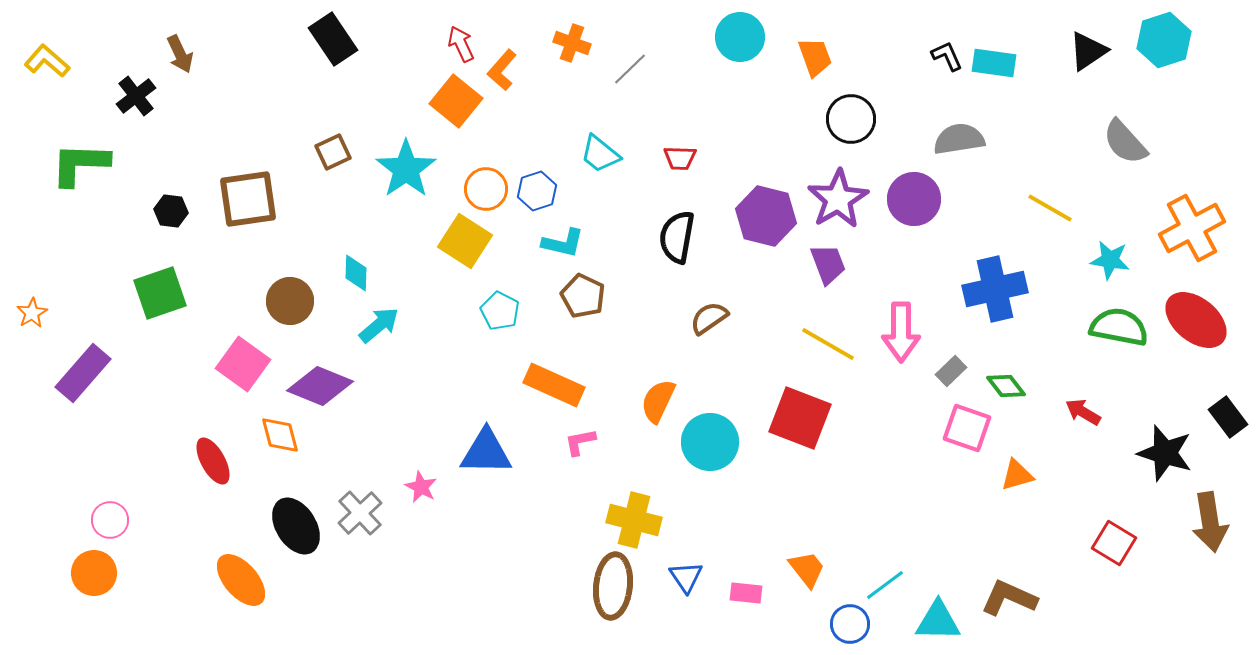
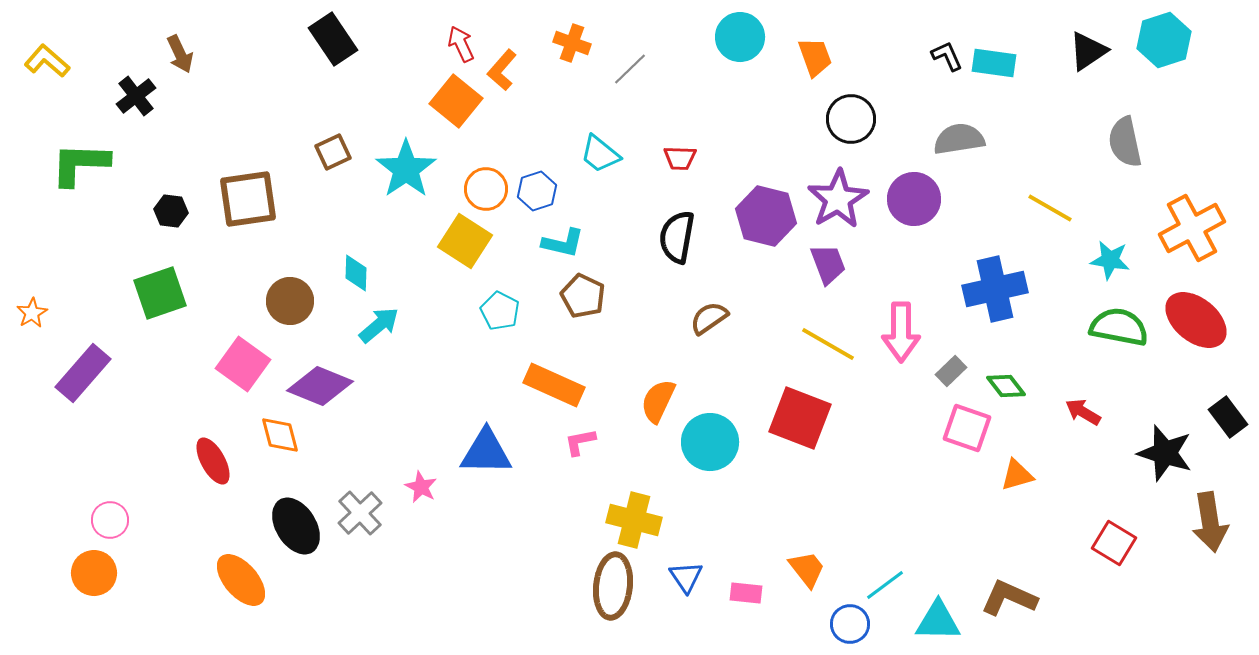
gray semicircle at (1125, 142): rotated 30 degrees clockwise
